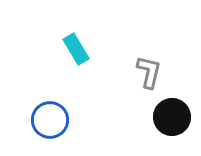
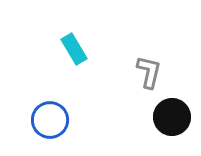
cyan rectangle: moved 2 px left
